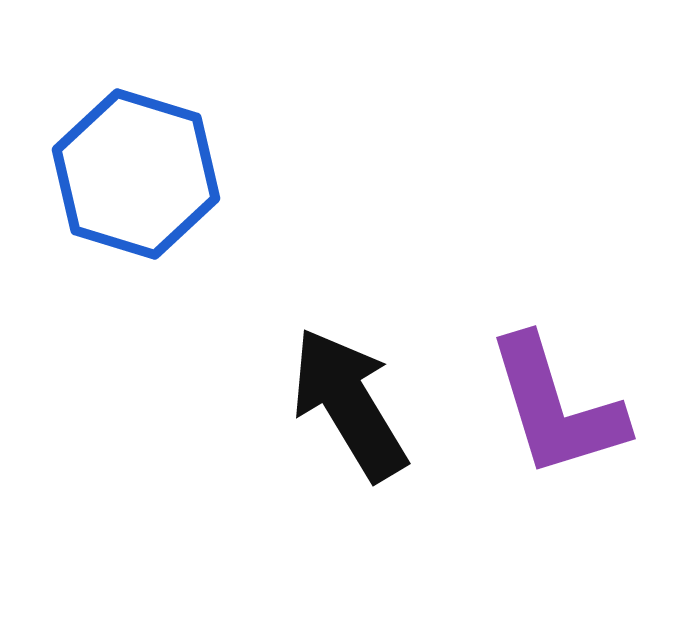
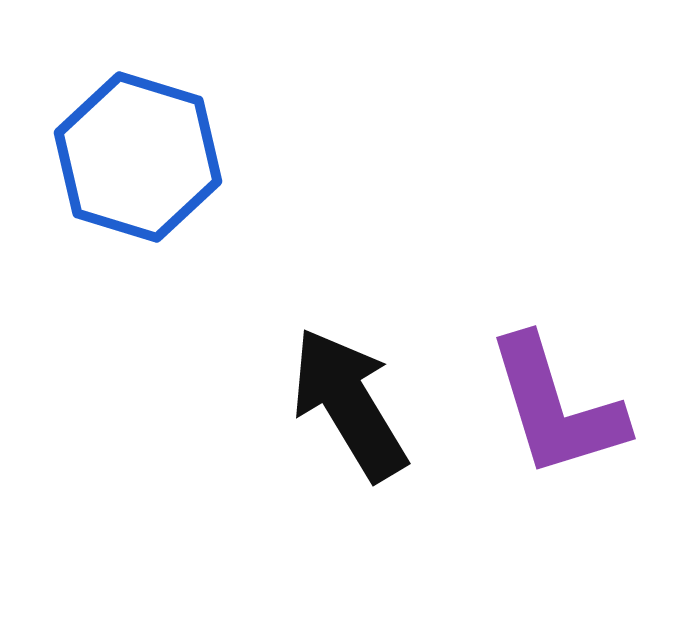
blue hexagon: moved 2 px right, 17 px up
